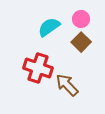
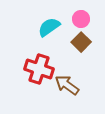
red cross: moved 1 px right, 1 px down
brown arrow: rotated 10 degrees counterclockwise
